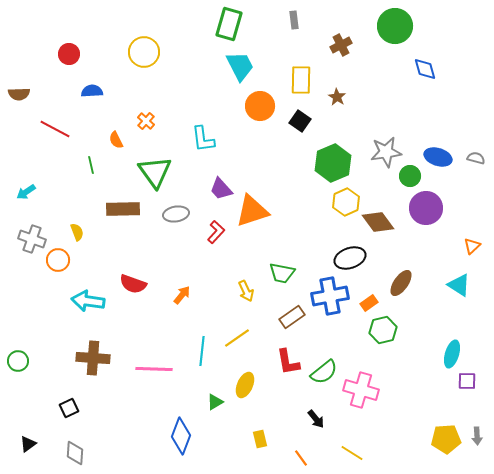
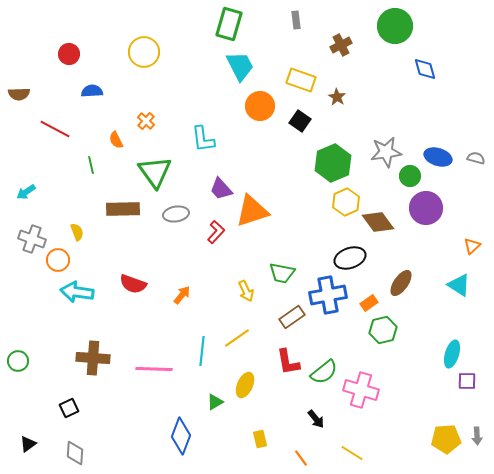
gray rectangle at (294, 20): moved 2 px right
yellow rectangle at (301, 80): rotated 72 degrees counterclockwise
blue cross at (330, 296): moved 2 px left, 1 px up
cyan arrow at (88, 301): moved 11 px left, 9 px up
